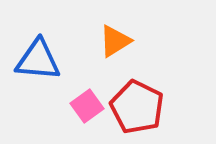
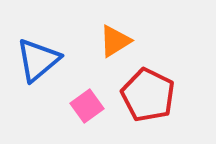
blue triangle: rotated 45 degrees counterclockwise
red pentagon: moved 11 px right, 12 px up
